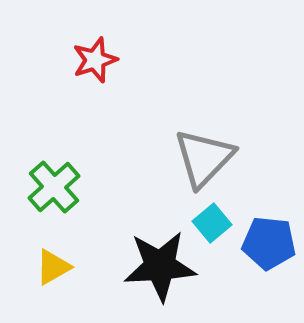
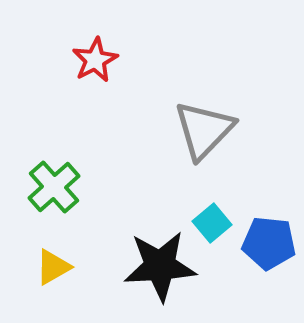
red star: rotated 9 degrees counterclockwise
gray triangle: moved 28 px up
